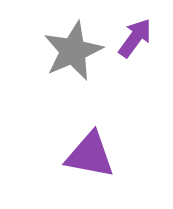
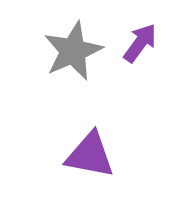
purple arrow: moved 5 px right, 5 px down
